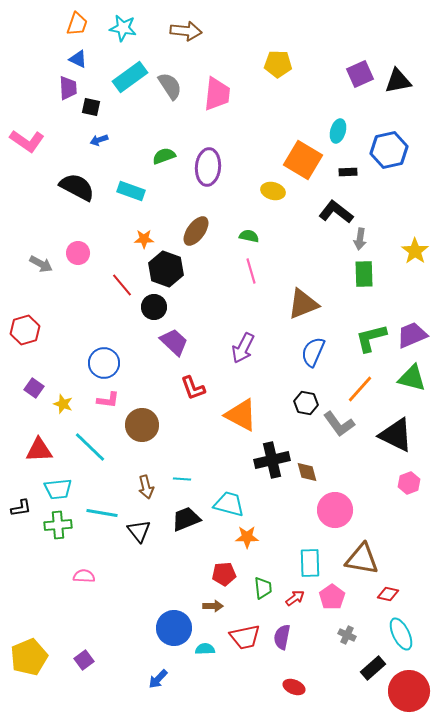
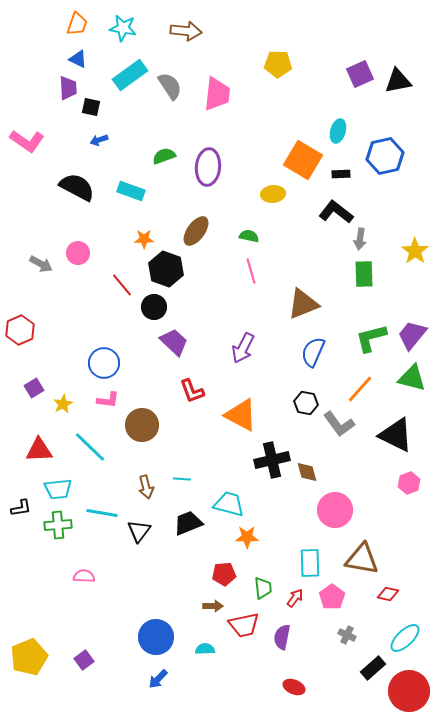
cyan rectangle at (130, 77): moved 2 px up
blue hexagon at (389, 150): moved 4 px left, 6 px down
black rectangle at (348, 172): moved 7 px left, 2 px down
yellow ellipse at (273, 191): moved 3 px down; rotated 20 degrees counterclockwise
red hexagon at (25, 330): moved 5 px left; rotated 8 degrees counterclockwise
purple trapezoid at (412, 335): rotated 28 degrees counterclockwise
purple square at (34, 388): rotated 24 degrees clockwise
red L-shape at (193, 388): moved 1 px left, 3 px down
yellow star at (63, 404): rotated 24 degrees clockwise
black trapezoid at (186, 519): moved 2 px right, 4 px down
black triangle at (139, 531): rotated 15 degrees clockwise
red arrow at (295, 598): rotated 18 degrees counterclockwise
blue circle at (174, 628): moved 18 px left, 9 px down
cyan ellipse at (401, 634): moved 4 px right, 4 px down; rotated 72 degrees clockwise
red trapezoid at (245, 637): moved 1 px left, 12 px up
